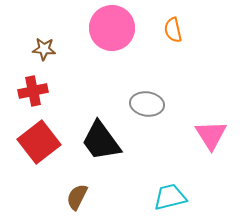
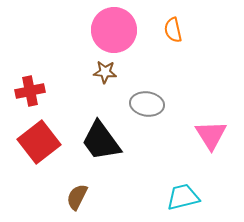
pink circle: moved 2 px right, 2 px down
brown star: moved 61 px right, 23 px down
red cross: moved 3 px left
cyan trapezoid: moved 13 px right
